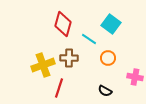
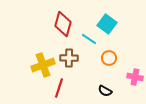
cyan square: moved 4 px left
orange circle: moved 1 px right
